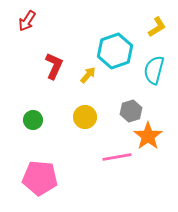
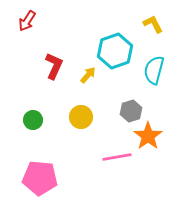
yellow L-shape: moved 4 px left, 3 px up; rotated 85 degrees counterclockwise
yellow circle: moved 4 px left
